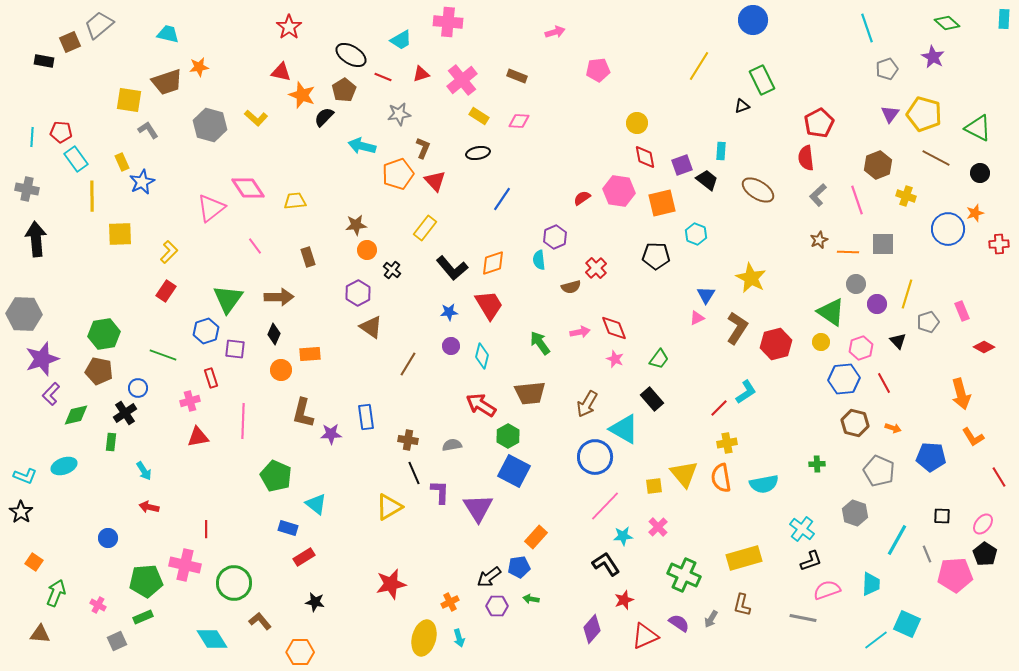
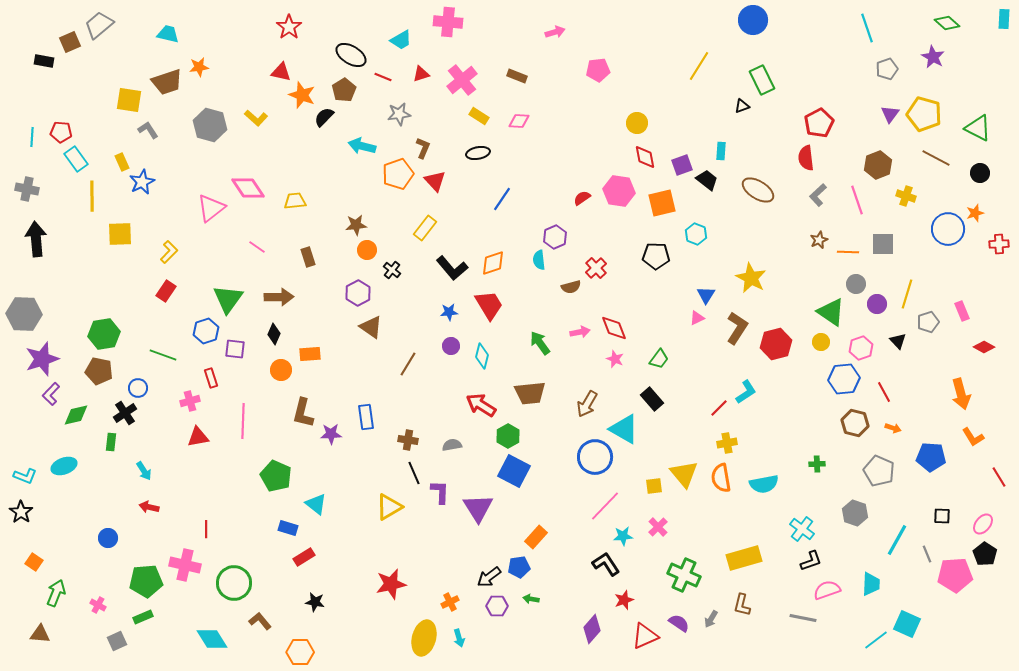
pink line at (255, 246): moved 2 px right, 1 px down; rotated 18 degrees counterclockwise
red line at (884, 383): moved 9 px down
